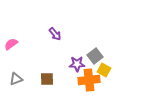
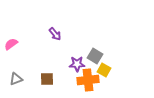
gray square: rotated 21 degrees counterclockwise
orange cross: moved 1 px left
